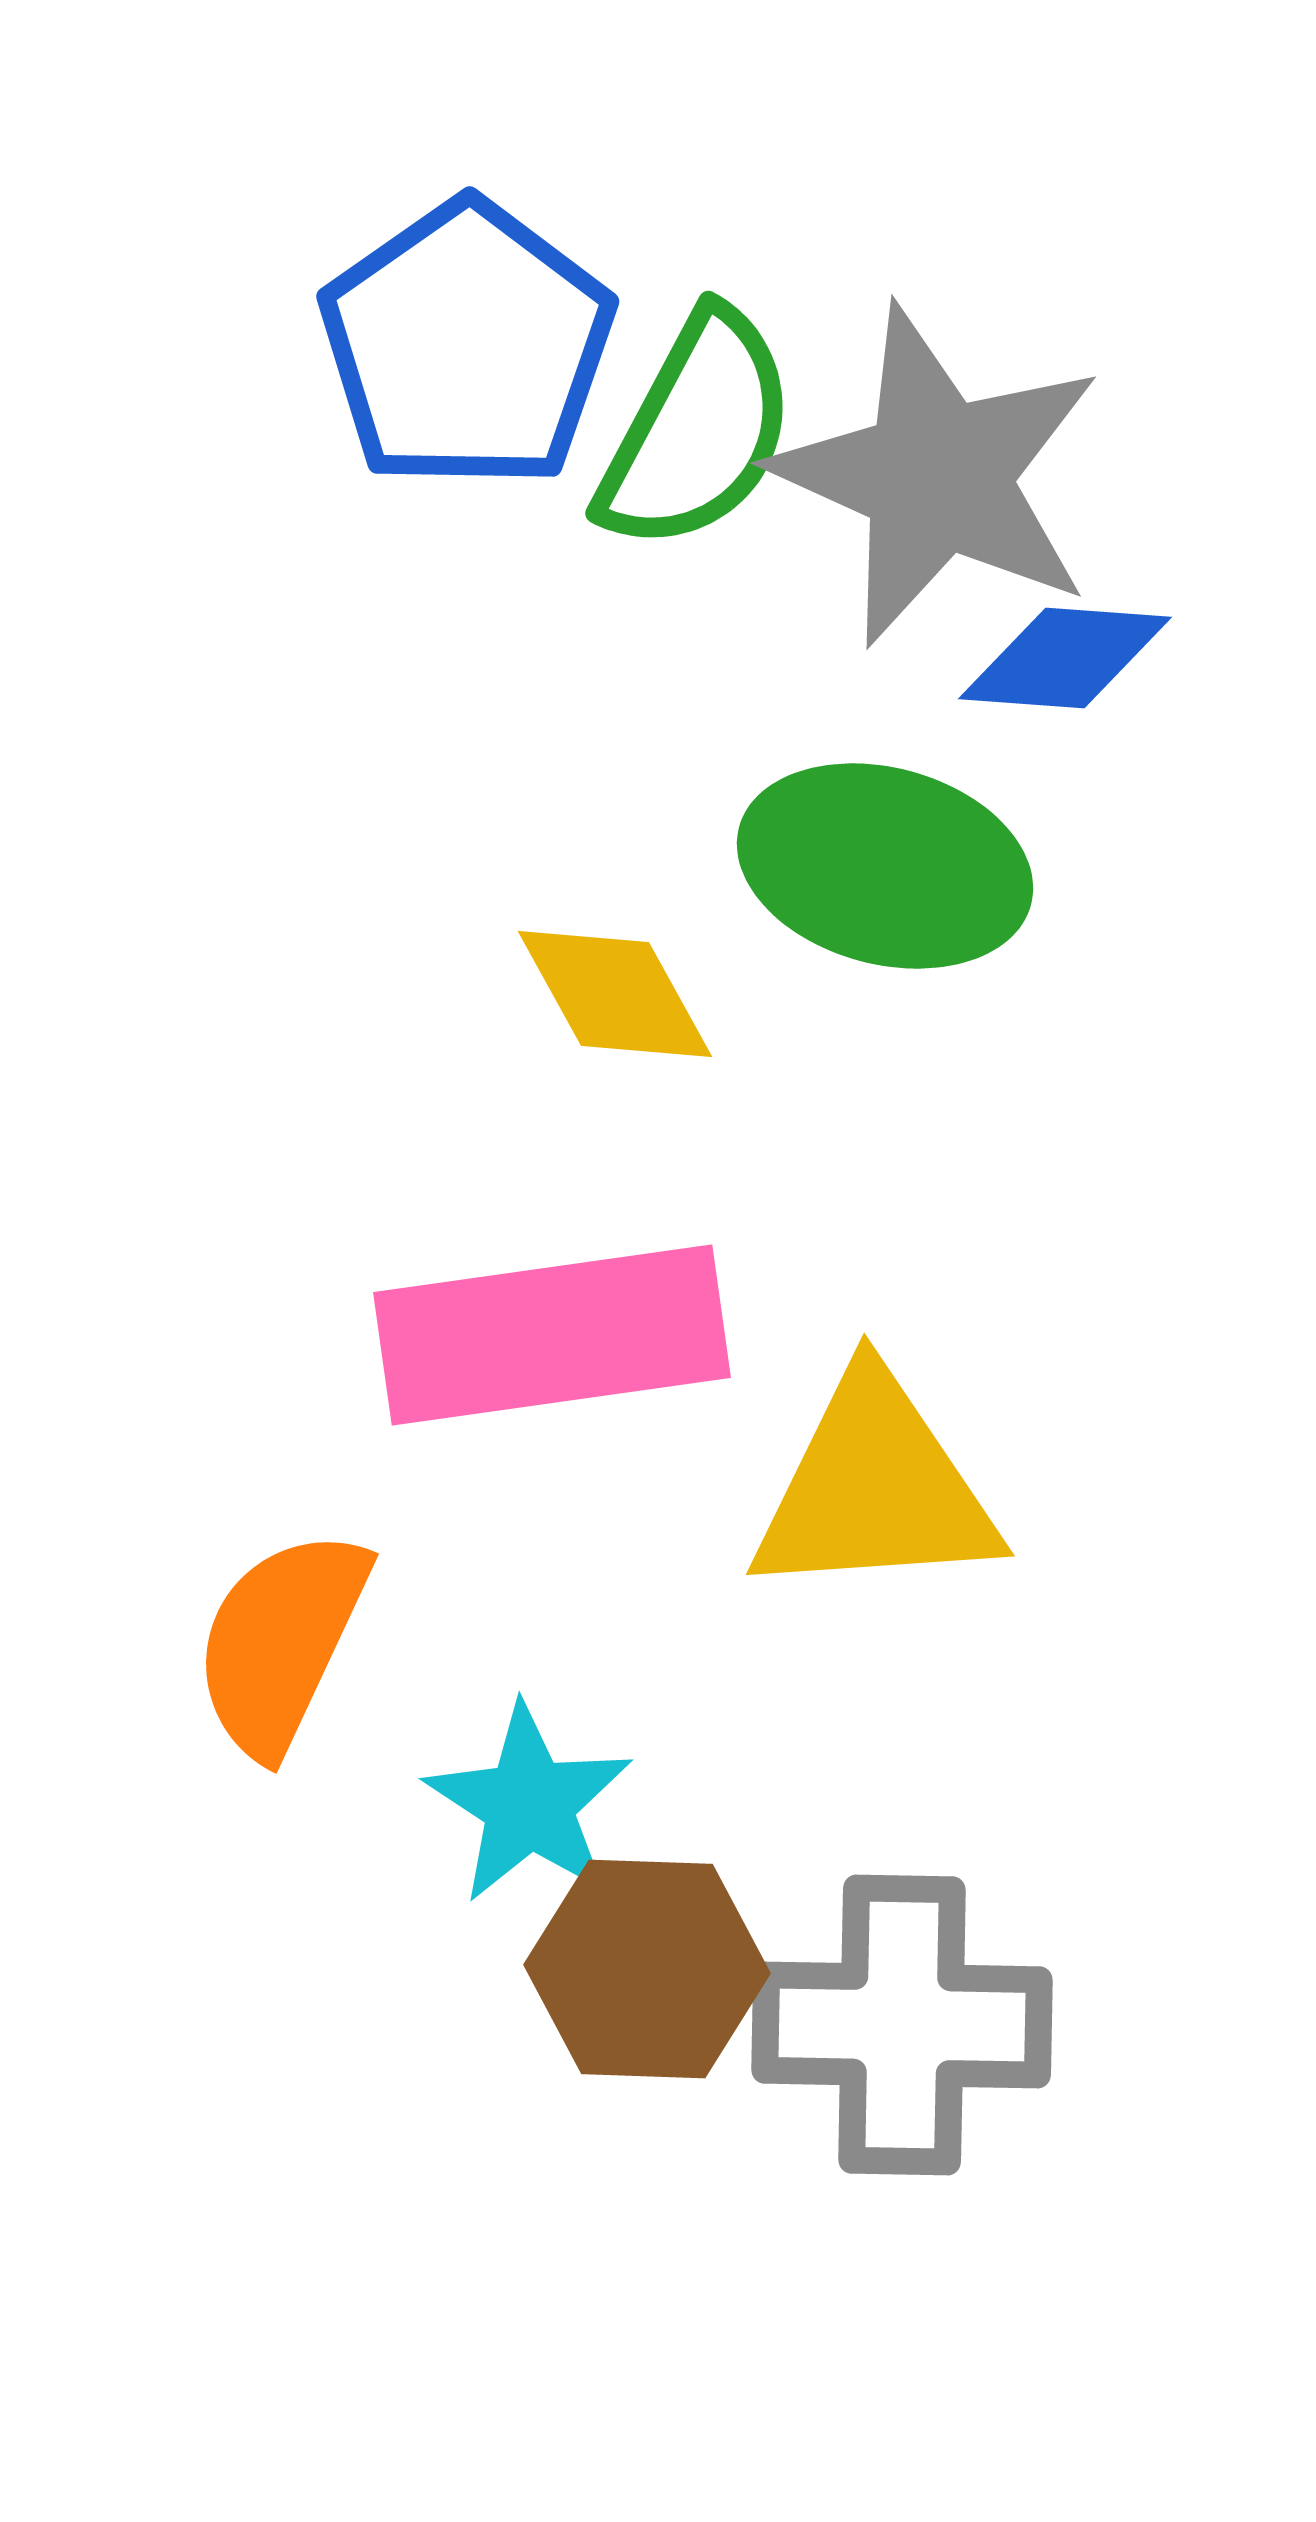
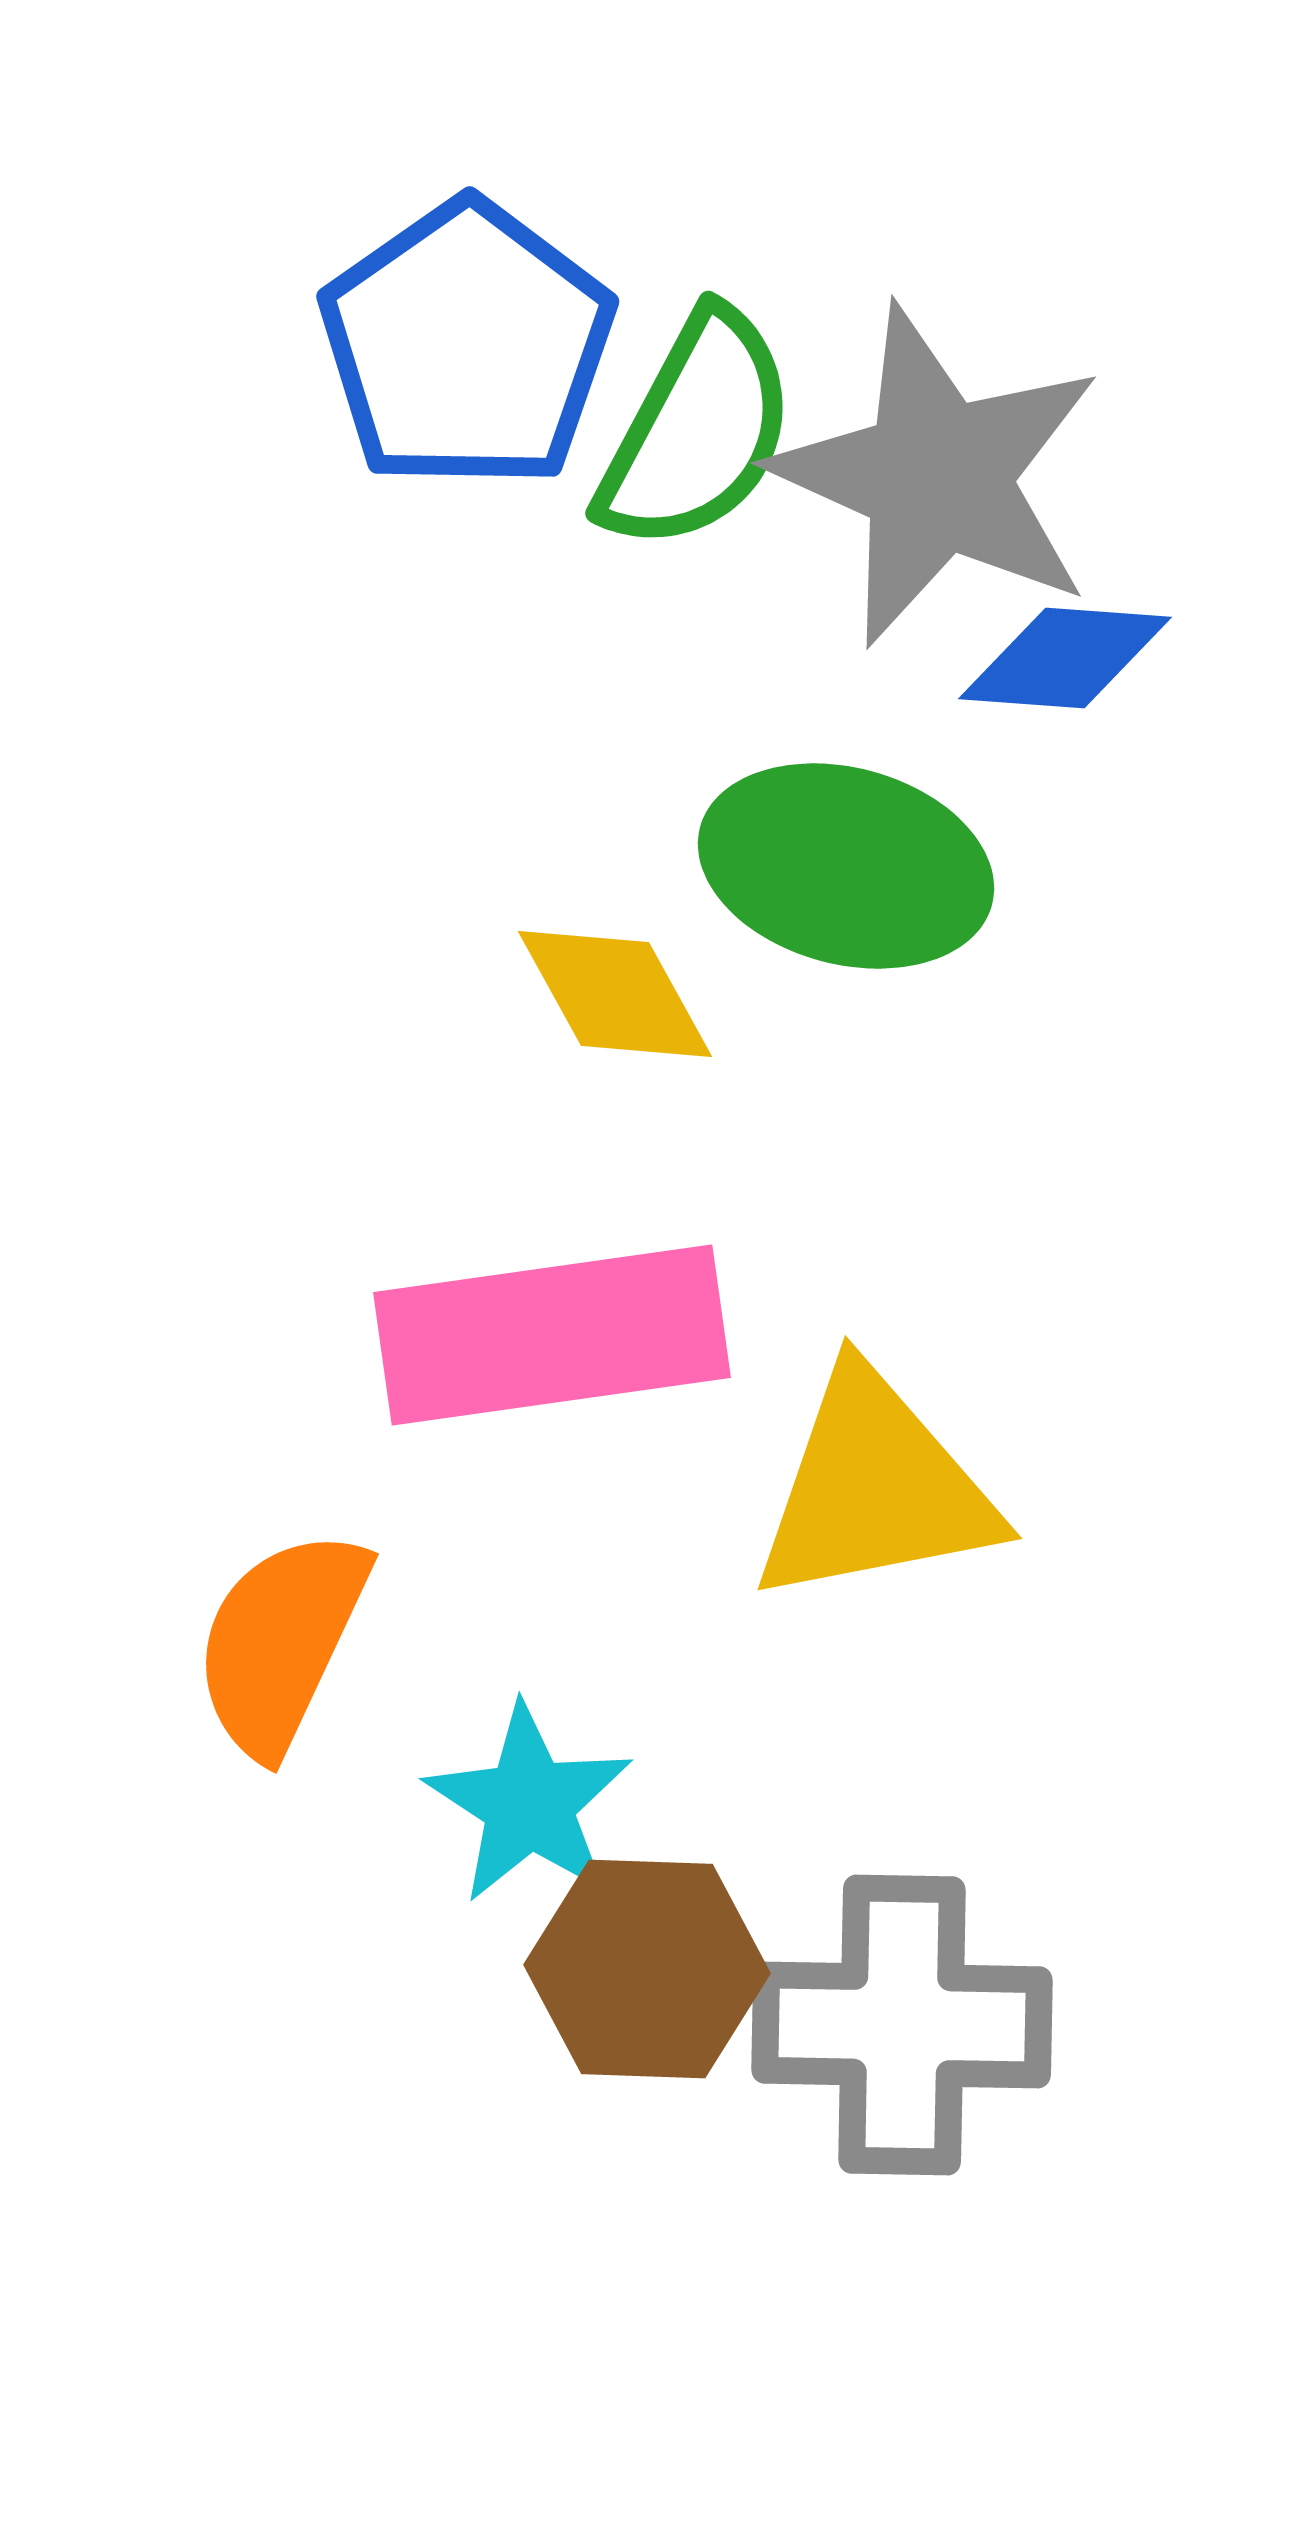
green ellipse: moved 39 px left
yellow triangle: rotated 7 degrees counterclockwise
